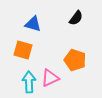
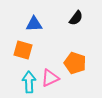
blue triangle: moved 1 px right; rotated 18 degrees counterclockwise
orange pentagon: moved 3 px down
